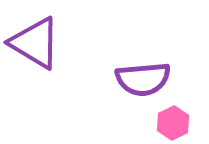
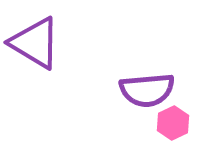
purple semicircle: moved 4 px right, 11 px down
